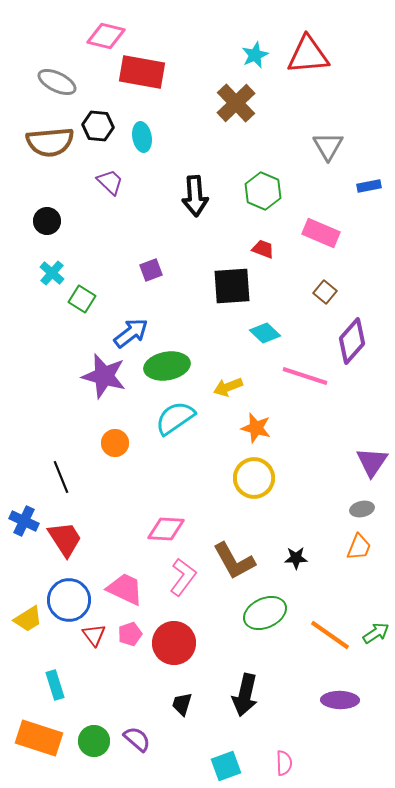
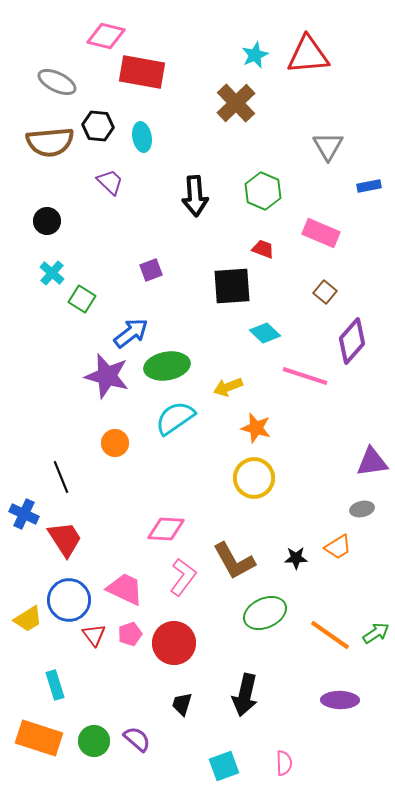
purple star at (104, 376): moved 3 px right
purple triangle at (372, 462): rotated 48 degrees clockwise
blue cross at (24, 521): moved 7 px up
orange trapezoid at (359, 547): moved 21 px left; rotated 36 degrees clockwise
cyan square at (226, 766): moved 2 px left
